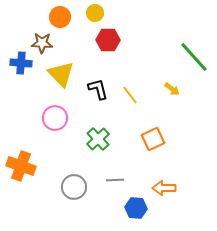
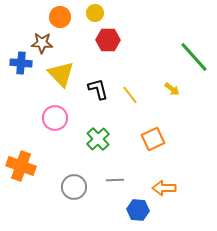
blue hexagon: moved 2 px right, 2 px down
